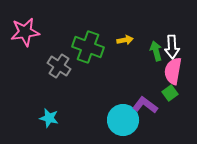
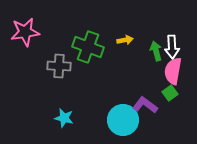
gray cross: rotated 30 degrees counterclockwise
cyan star: moved 15 px right
